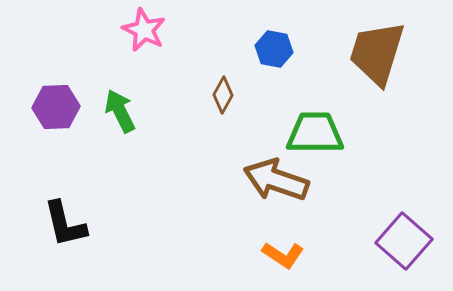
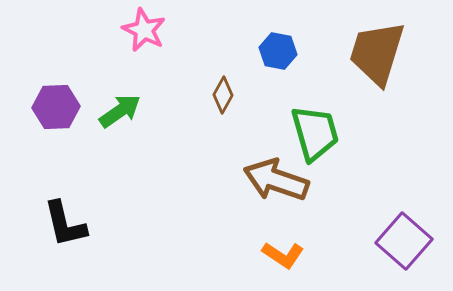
blue hexagon: moved 4 px right, 2 px down
green arrow: rotated 81 degrees clockwise
green trapezoid: rotated 74 degrees clockwise
